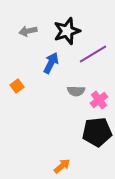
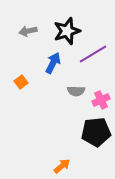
blue arrow: moved 2 px right
orange square: moved 4 px right, 4 px up
pink cross: moved 2 px right; rotated 12 degrees clockwise
black pentagon: moved 1 px left
